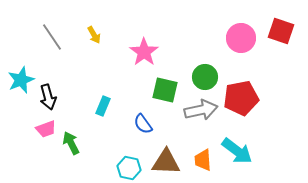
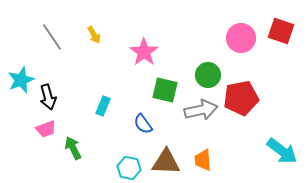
green circle: moved 3 px right, 2 px up
green arrow: moved 2 px right, 5 px down
cyan arrow: moved 45 px right
